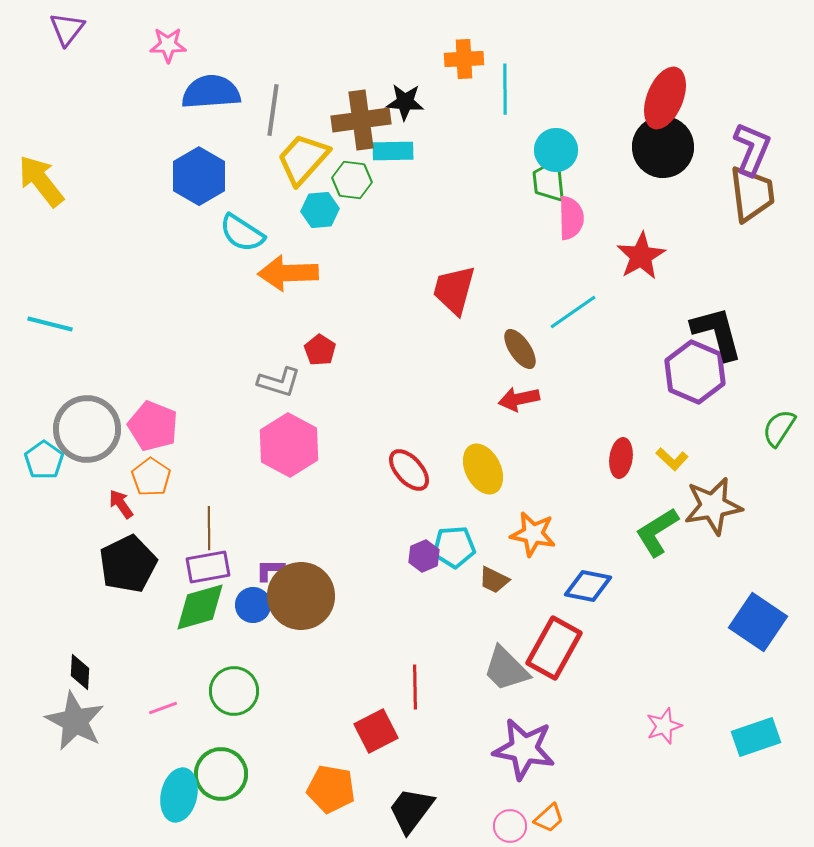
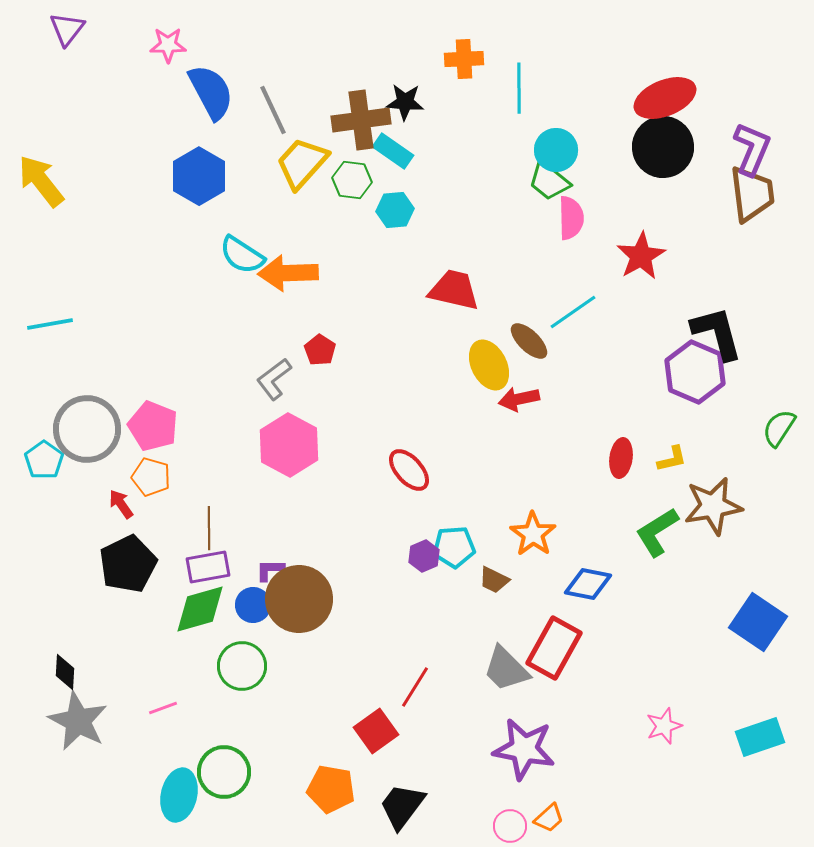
cyan line at (505, 89): moved 14 px right, 1 px up
blue semicircle at (211, 92): rotated 66 degrees clockwise
red ellipse at (665, 98): rotated 46 degrees clockwise
gray line at (273, 110): rotated 33 degrees counterclockwise
cyan rectangle at (393, 151): rotated 36 degrees clockwise
yellow trapezoid at (303, 159): moved 1 px left, 4 px down
green trapezoid at (549, 181): rotated 45 degrees counterclockwise
cyan hexagon at (320, 210): moved 75 px right
cyan semicircle at (242, 233): moved 22 px down
red trapezoid at (454, 290): rotated 88 degrees clockwise
cyan line at (50, 324): rotated 24 degrees counterclockwise
brown ellipse at (520, 349): moved 9 px right, 8 px up; rotated 12 degrees counterclockwise
gray L-shape at (279, 382): moved 5 px left, 3 px up; rotated 126 degrees clockwise
yellow L-shape at (672, 459): rotated 56 degrees counterclockwise
yellow ellipse at (483, 469): moved 6 px right, 104 px up
orange pentagon at (151, 477): rotated 18 degrees counterclockwise
orange star at (533, 534): rotated 24 degrees clockwise
blue diamond at (588, 586): moved 2 px up
brown circle at (301, 596): moved 2 px left, 3 px down
green diamond at (200, 607): moved 2 px down
black diamond at (80, 672): moved 15 px left
red line at (415, 687): rotated 33 degrees clockwise
green circle at (234, 691): moved 8 px right, 25 px up
gray star at (75, 721): moved 3 px right
red square at (376, 731): rotated 9 degrees counterclockwise
cyan rectangle at (756, 737): moved 4 px right
green circle at (221, 774): moved 3 px right, 2 px up
black trapezoid at (411, 810): moved 9 px left, 4 px up
